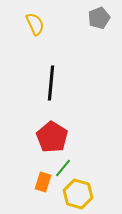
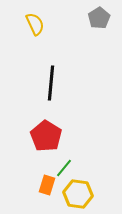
gray pentagon: rotated 10 degrees counterclockwise
red pentagon: moved 6 px left, 1 px up
green line: moved 1 px right
orange rectangle: moved 4 px right, 3 px down
yellow hexagon: rotated 8 degrees counterclockwise
